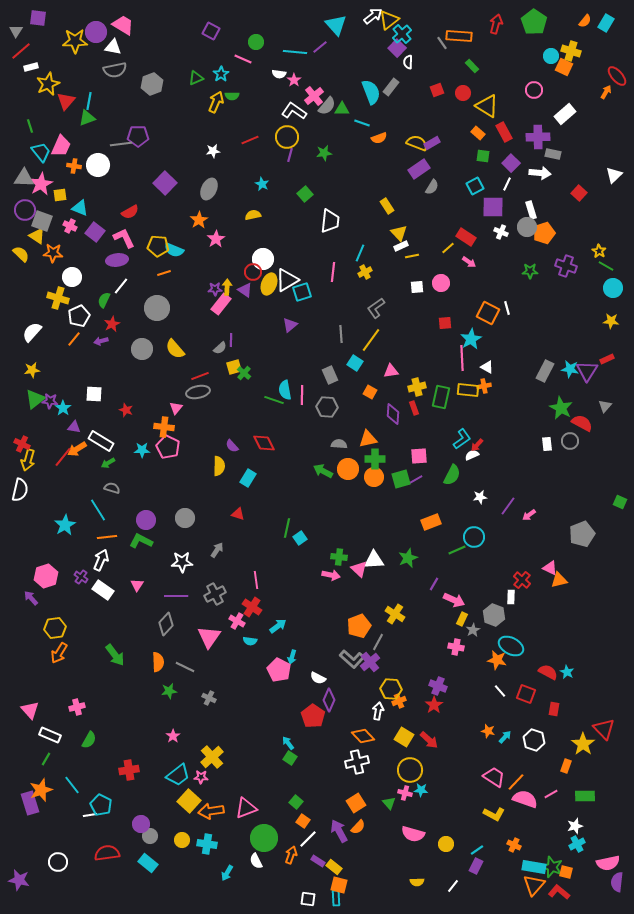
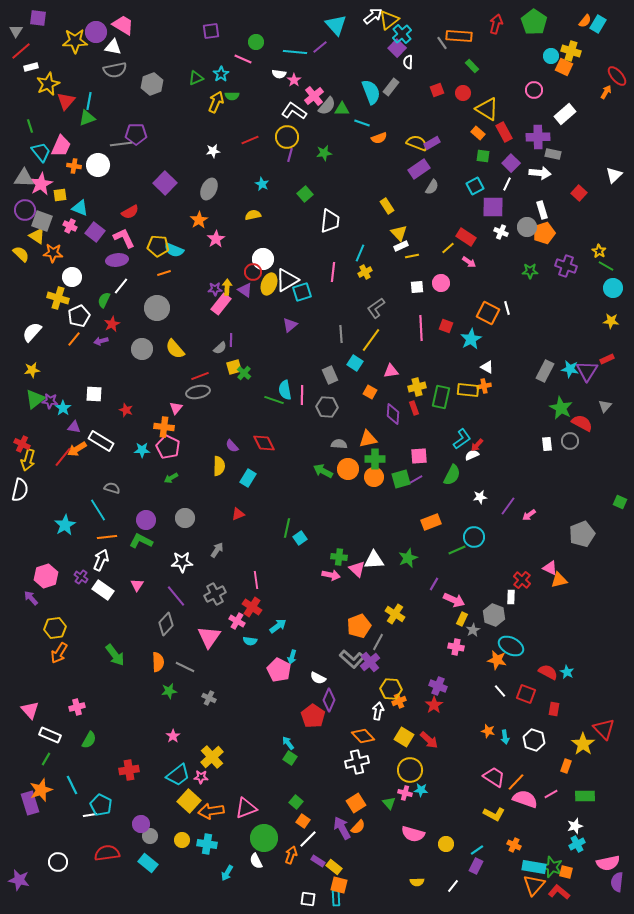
cyan rectangle at (606, 23): moved 8 px left, 1 px down
purple square at (211, 31): rotated 36 degrees counterclockwise
yellow triangle at (487, 106): moved 3 px down
purple pentagon at (138, 136): moved 2 px left, 2 px up
white rectangle at (531, 210): moved 11 px right
red square at (445, 323): moved 1 px right, 3 px down; rotated 24 degrees clockwise
pink line at (462, 358): moved 41 px left, 30 px up
green arrow at (108, 463): moved 63 px right, 15 px down
red triangle at (238, 514): rotated 40 degrees counterclockwise
pink triangle at (359, 569): moved 2 px left
purple line at (176, 596): rotated 50 degrees clockwise
cyan arrow at (505, 737): rotated 128 degrees clockwise
cyan line at (72, 785): rotated 12 degrees clockwise
purple arrow at (339, 831): moved 3 px right, 3 px up
